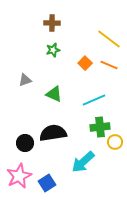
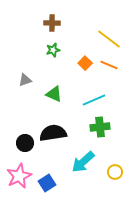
yellow circle: moved 30 px down
